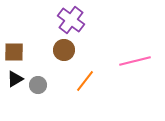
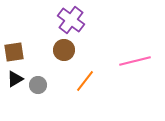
brown square: rotated 10 degrees counterclockwise
